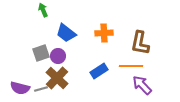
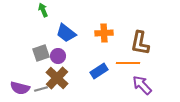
orange line: moved 3 px left, 3 px up
